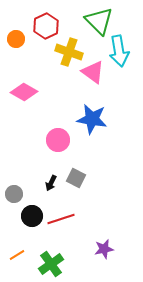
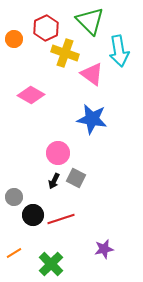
green triangle: moved 9 px left
red hexagon: moved 2 px down
orange circle: moved 2 px left
yellow cross: moved 4 px left, 1 px down
pink triangle: moved 1 px left, 2 px down
pink diamond: moved 7 px right, 3 px down
pink circle: moved 13 px down
black arrow: moved 3 px right, 2 px up
gray circle: moved 3 px down
black circle: moved 1 px right, 1 px up
orange line: moved 3 px left, 2 px up
green cross: rotated 10 degrees counterclockwise
